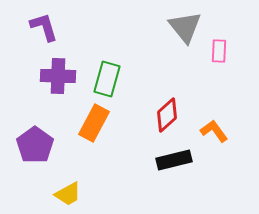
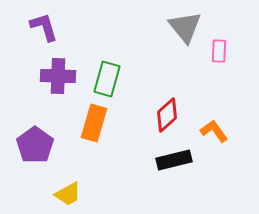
orange rectangle: rotated 12 degrees counterclockwise
